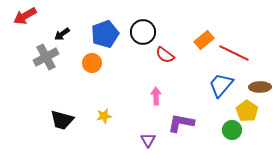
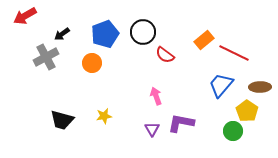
pink arrow: rotated 18 degrees counterclockwise
green circle: moved 1 px right, 1 px down
purple triangle: moved 4 px right, 11 px up
